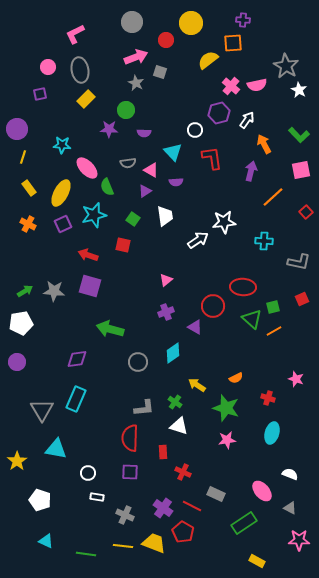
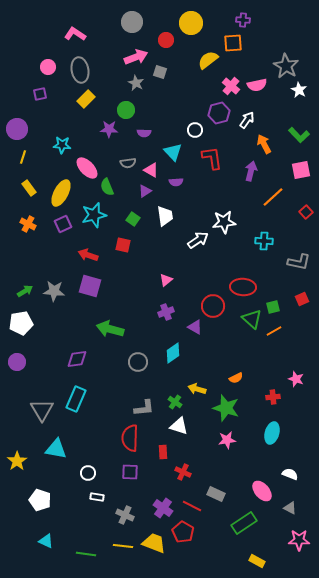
pink L-shape at (75, 34): rotated 60 degrees clockwise
yellow arrow at (197, 385): moved 4 px down; rotated 18 degrees counterclockwise
red cross at (268, 398): moved 5 px right, 1 px up; rotated 24 degrees counterclockwise
